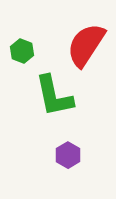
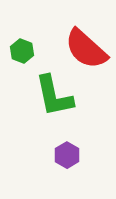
red semicircle: moved 4 px down; rotated 81 degrees counterclockwise
purple hexagon: moved 1 px left
